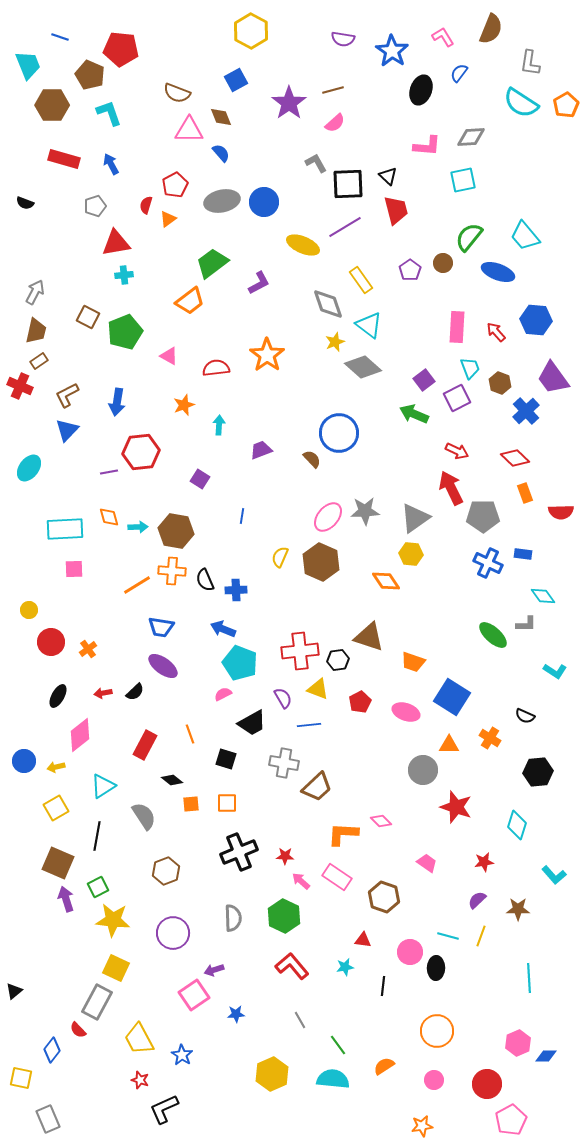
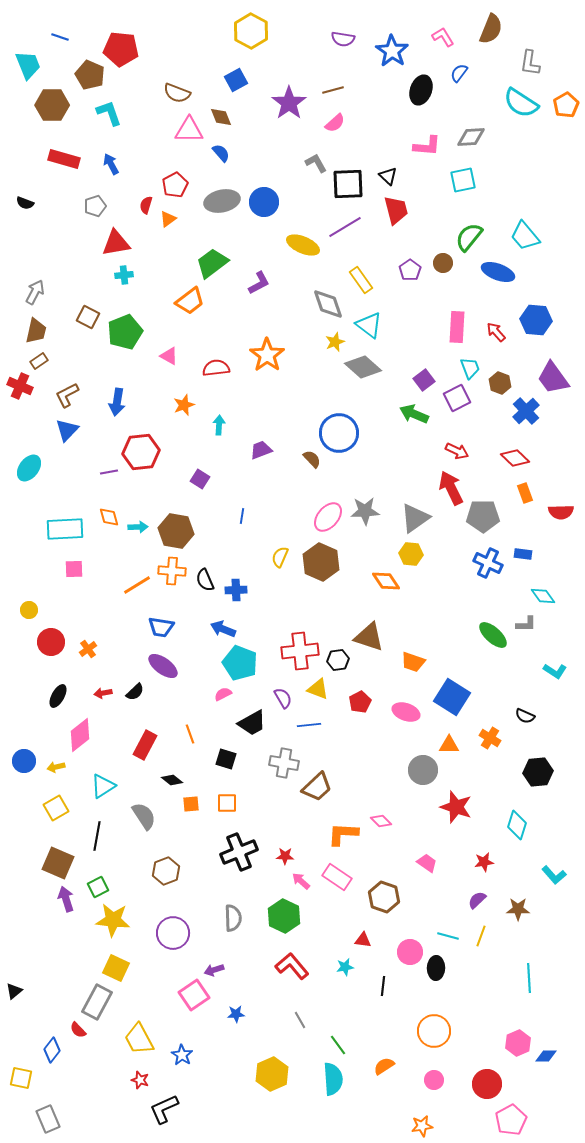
orange circle at (437, 1031): moved 3 px left
cyan semicircle at (333, 1079): rotated 80 degrees clockwise
